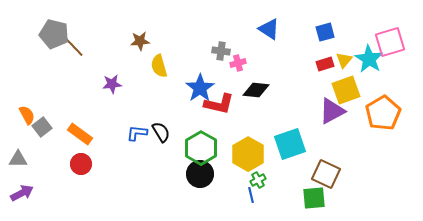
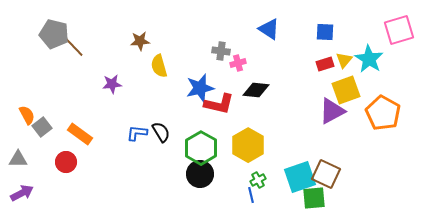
blue square: rotated 18 degrees clockwise
pink square: moved 9 px right, 12 px up
blue star: rotated 20 degrees clockwise
orange pentagon: rotated 12 degrees counterclockwise
cyan square: moved 10 px right, 33 px down
yellow hexagon: moved 9 px up
red circle: moved 15 px left, 2 px up
